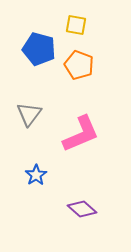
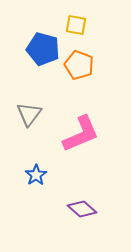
blue pentagon: moved 4 px right
